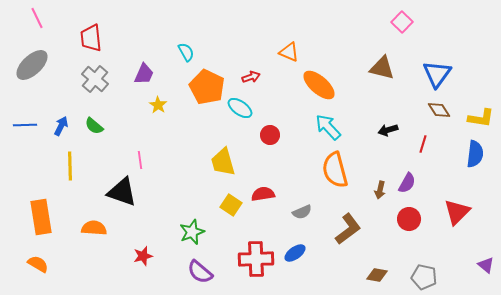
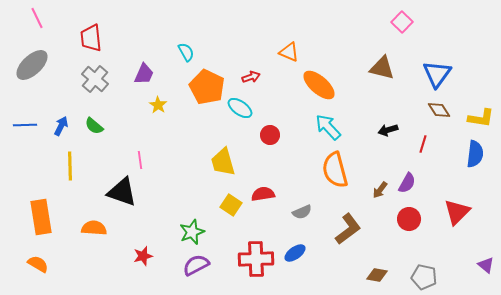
brown arrow at (380, 190): rotated 24 degrees clockwise
purple semicircle at (200, 272): moved 4 px left, 7 px up; rotated 112 degrees clockwise
